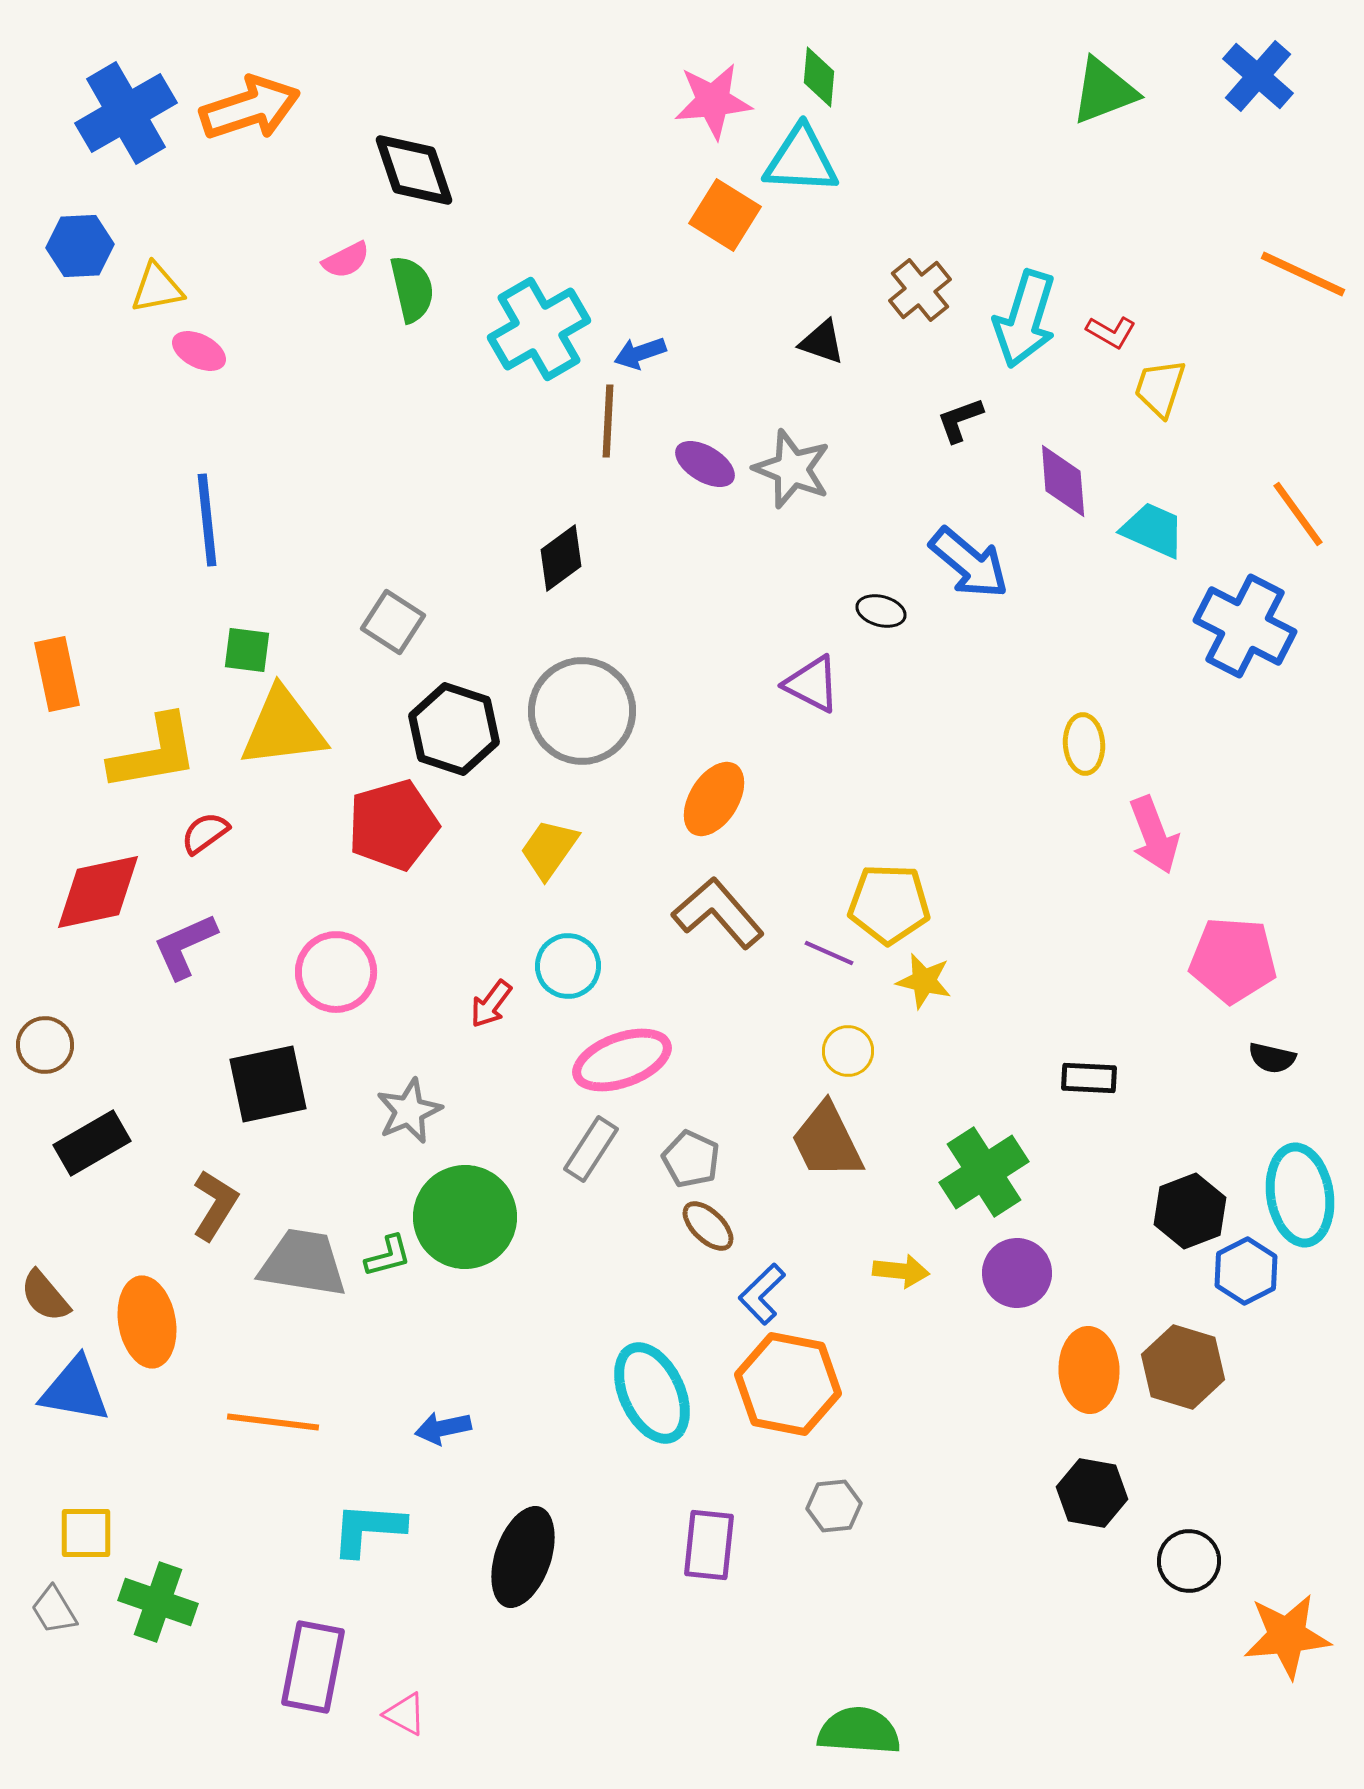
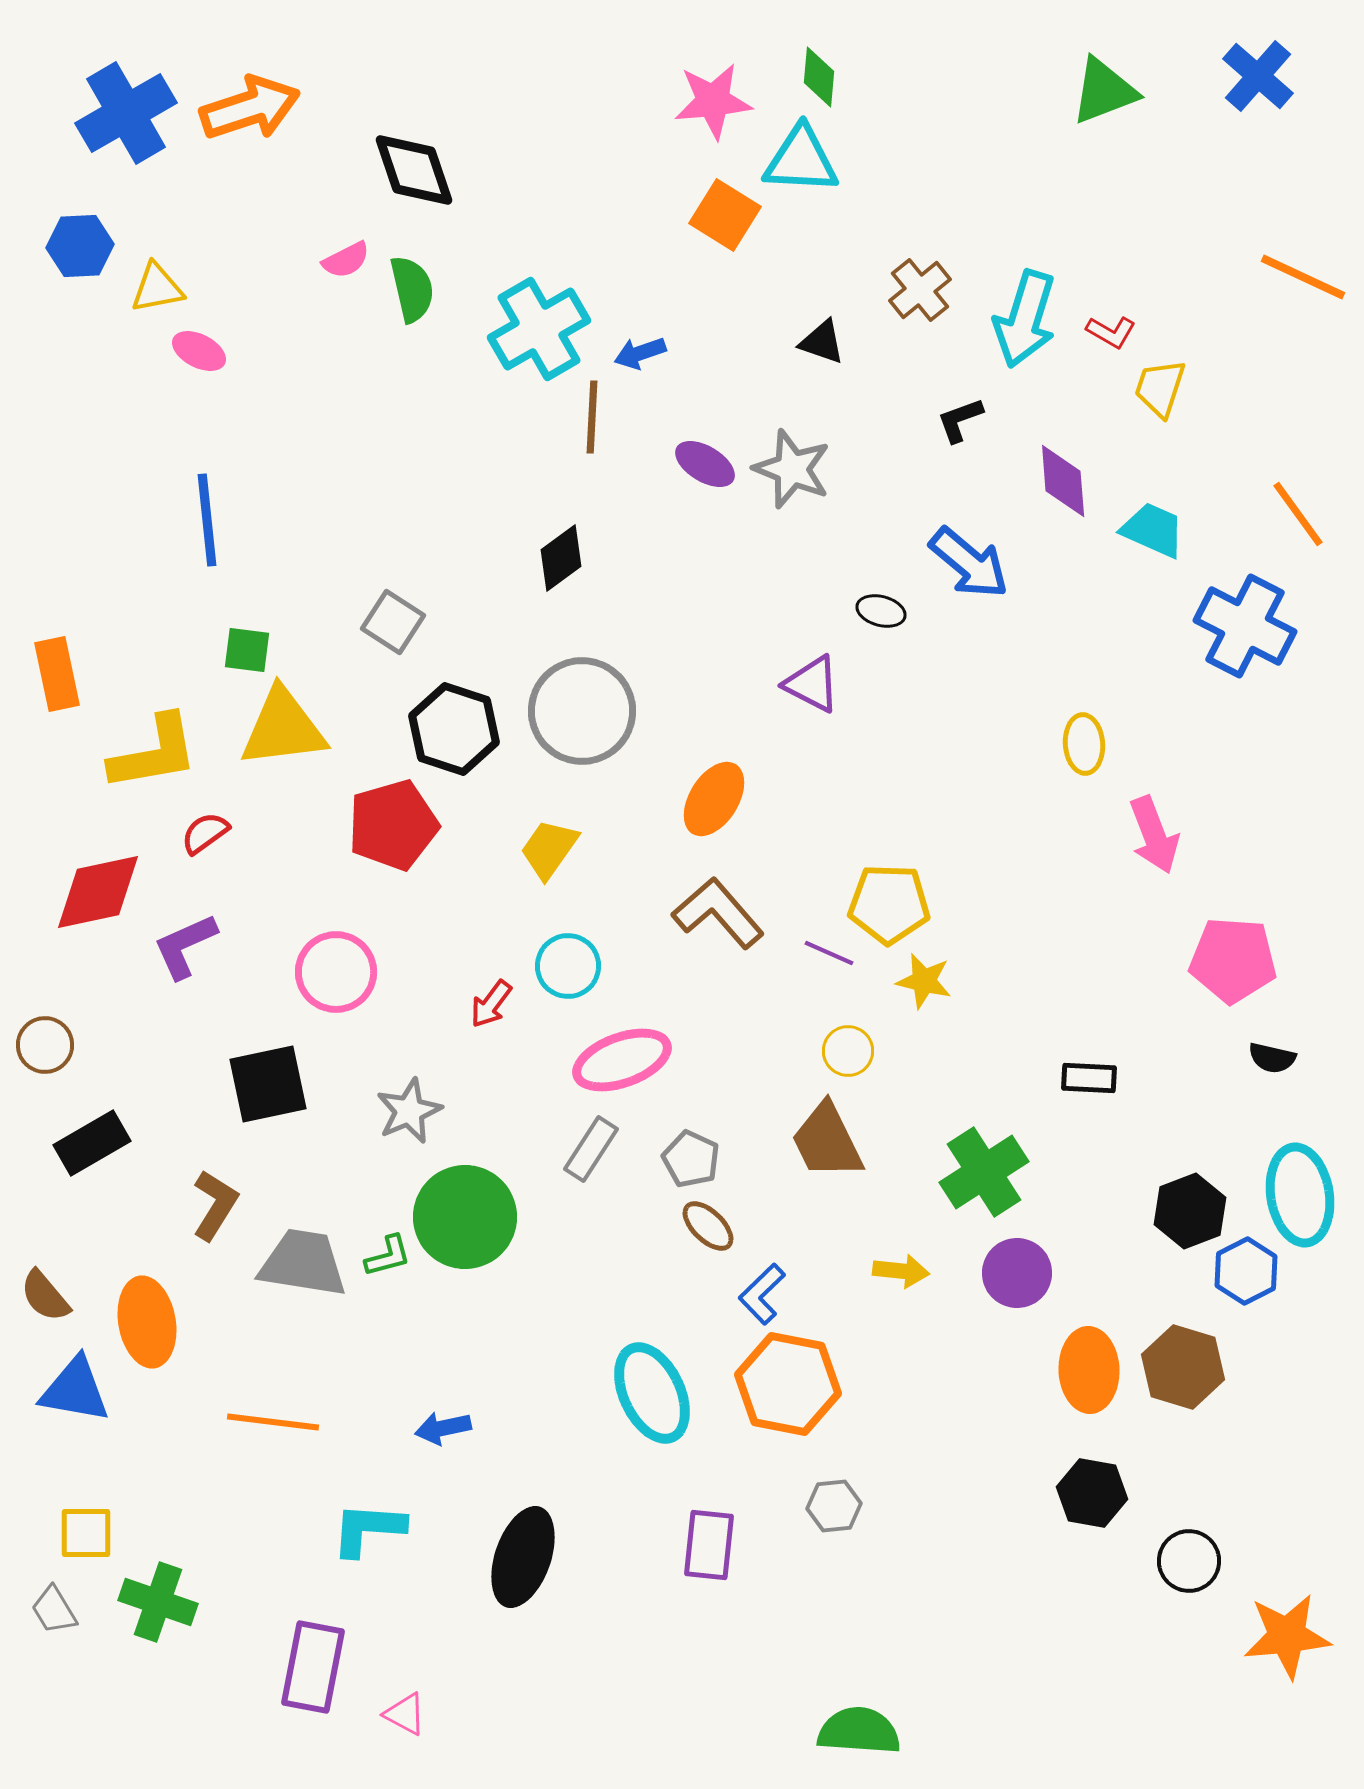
orange line at (1303, 274): moved 3 px down
brown line at (608, 421): moved 16 px left, 4 px up
